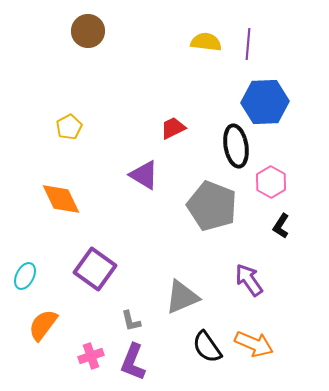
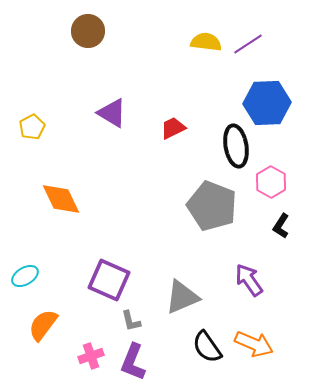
purple line: rotated 52 degrees clockwise
blue hexagon: moved 2 px right, 1 px down
yellow pentagon: moved 37 px left
purple triangle: moved 32 px left, 62 px up
purple square: moved 14 px right, 11 px down; rotated 12 degrees counterclockwise
cyan ellipse: rotated 32 degrees clockwise
